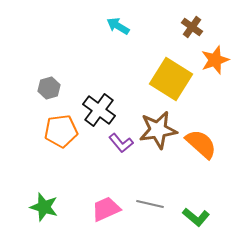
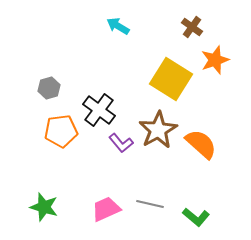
brown star: rotated 21 degrees counterclockwise
